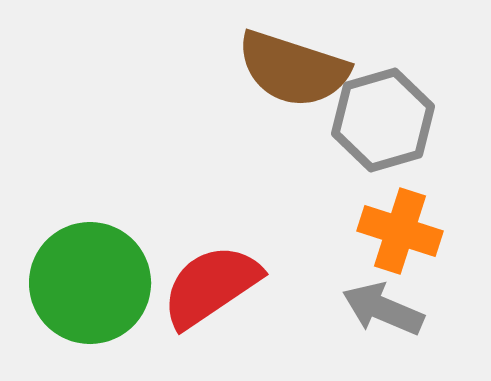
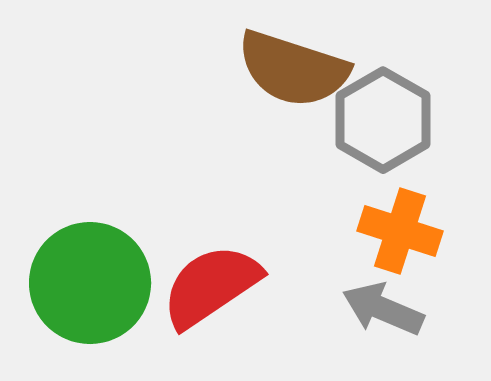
gray hexagon: rotated 14 degrees counterclockwise
